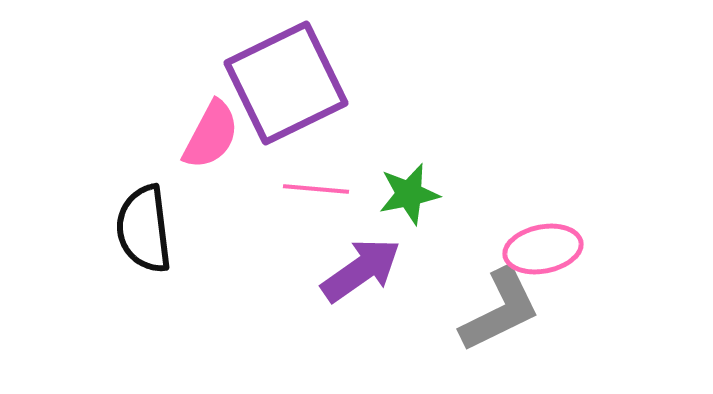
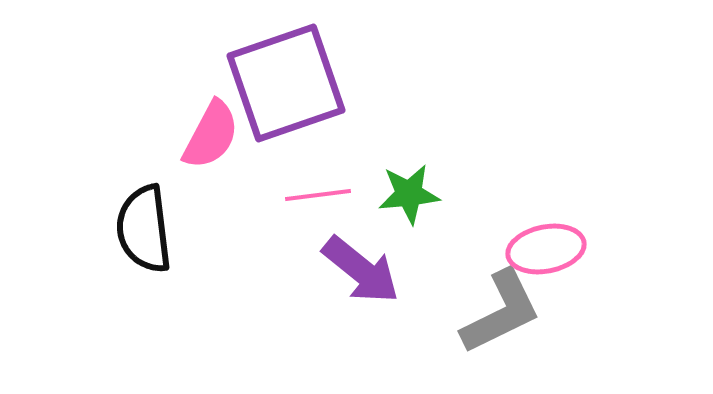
purple square: rotated 7 degrees clockwise
pink line: moved 2 px right, 6 px down; rotated 12 degrees counterclockwise
green star: rotated 6 degrees clockwise
pink ellipse: moved 3 px right
purple arrow: rotated 74 degrees clockwise
gray L-shape: moved 1 px right, 2 px down
